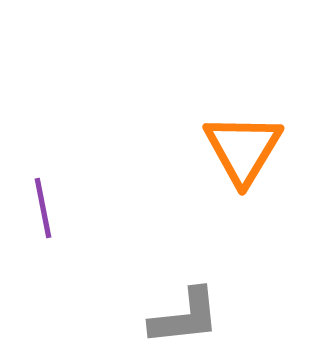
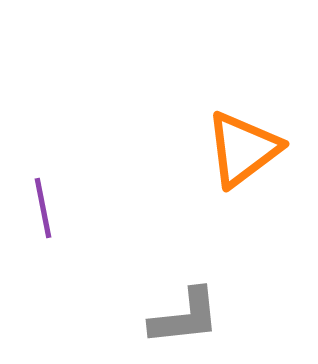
orange triangle: rotated 22 degrees clockwise
